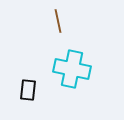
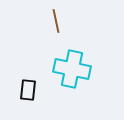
brown line: moved 2 px left
